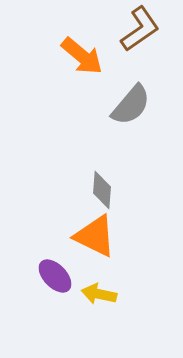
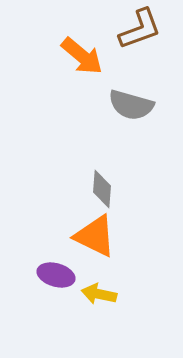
brown L-shape: rotated 15 degrees clockwise
gray semicircle: rotated 66 degrees clockwise
gray diamond: moved 1 px up
purple ellipse: moved 1 px right, 1 px up; rotated 30 degrees counterclockwise
